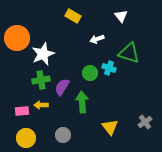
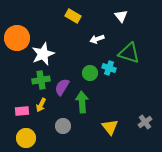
yellow arrow: rotated 64 degrees counterclockwise
gray circle: moved 9 px up
